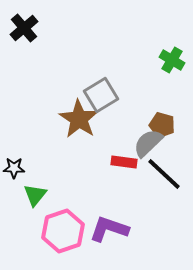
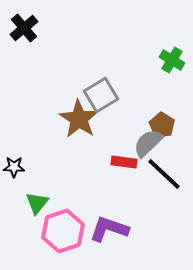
brown pentagon: rotated 15 degrees clockwise
black star: moved 1 px up
green triangle: moved 2 px right, 8 px down
